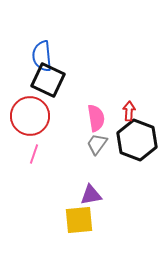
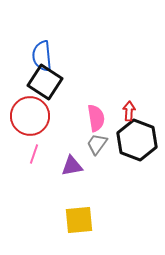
black square: moved 3 px left, 2 px down; rotated 8 degrees clockwise
purple triangle: moved 19 px left, 29 px up
